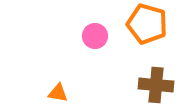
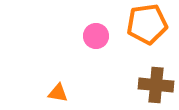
orange pentagon: rotated 24 degrees counterclockwise
pink circle: moved 1 px right
